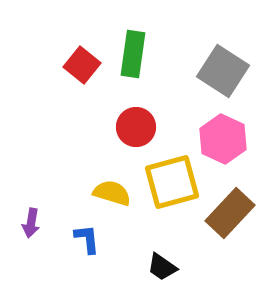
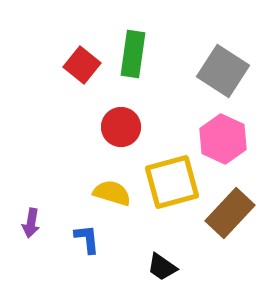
red circle: moved 15 px left
